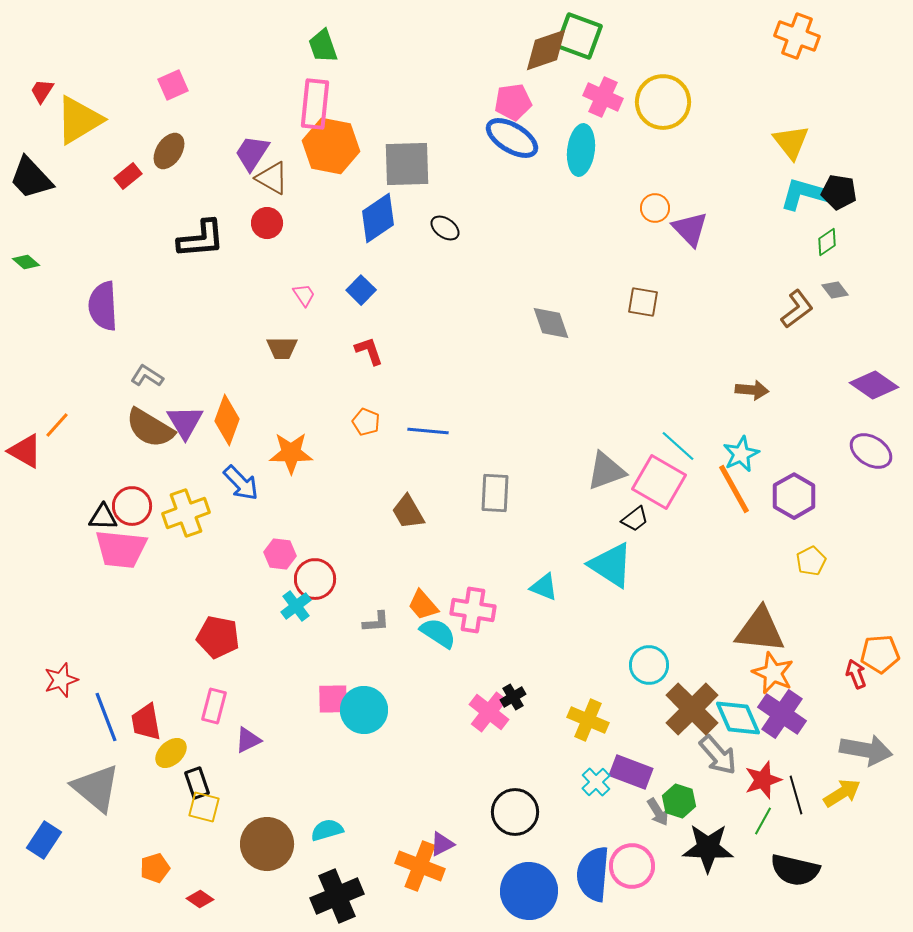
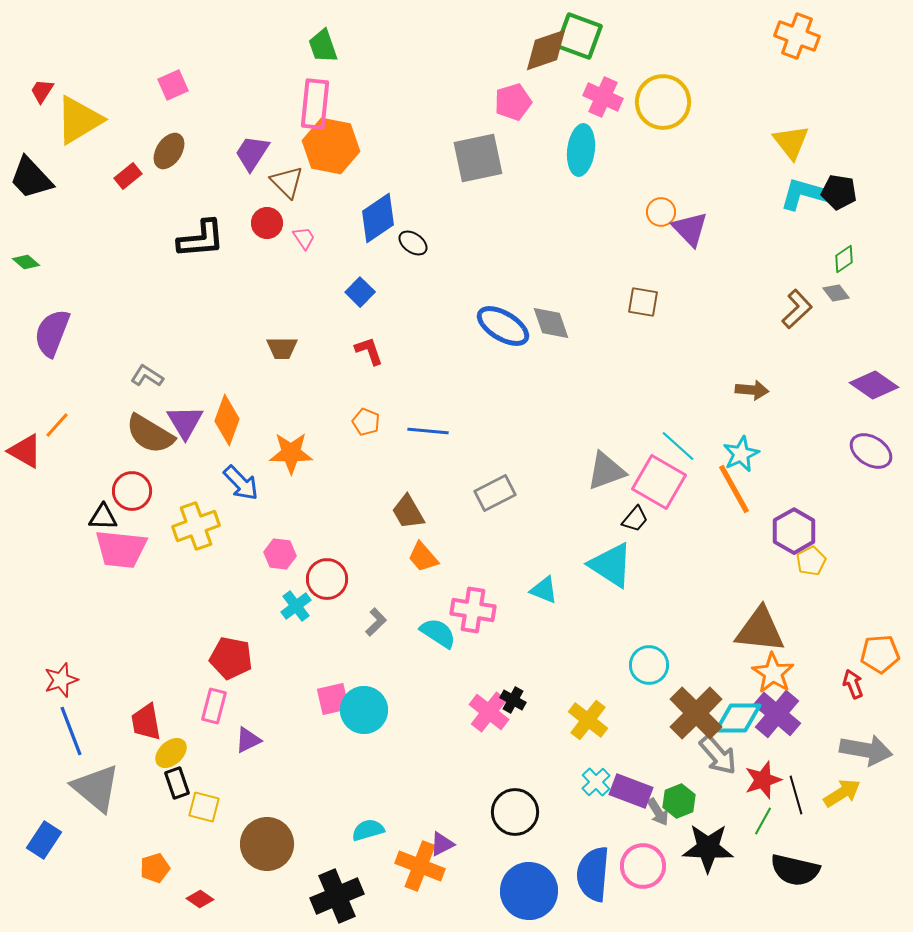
pink pentagon at (513, 102): rotated 9 degrees counterclockwise
blue ellipse at (512, 138): moved 9 px left, 188 px down
gray square at (407, 164): moved 71 px right, 6 px up; rotated 10 degrees counterclockwise
brown triangle at (272, 178): moved 15 px right, 4 px down; rotated 15 degrees clockwise
orange circle at (655, 208): moved 6 px right, 4 px down
black ellipse at (445, 228): moved 32 px left, 15 px down
green diamond at (827, 242): moved 17 px right, 17 px down
blue square at (361, 290): moved 1 px left, 2 px down
gray diamond at (835, 290): moved 1 px right, 3 px down
pink trapezoid at (304, 295): moved 57 px up
purple semicircle at (103, 306): moved 51 px left, 27 px down; rotated 24 degrees clockwise
brown L-shape at (797, 309): rotated 6 degrees counterclockwise
brown semicircle at (150, 428): moved 6 px down
gray rectangle at (495, 493): rotated 60 degrees clockwise
purple hexagon at (794, 496): moved 35 px down
red circle at (132, 506): moved 15 px up
yellow cross at (186, 513): moved 10 px right, 13 px down
black trapezoid at (635, 519): rotated 12 degrees counterclockwise
red circle at (315, 579): moved 12 px right
cyan triangle at (544, 587): moved 3 px down
orange trapezoid at (423, 605): moved 48 px up
gray L-shape at (376, 622): rotated 40 degrees counterclockwise
red pentagon at (218, 637): moved 13 px right, 21 px down
orange star at (773, 673): rotated 9 degrees clockwise
red arrow at (856, 674): moved 3 px left, 10 px down
black cross at (513, 697): moved 3 px down; rotated 30 degrees counterclockwise
pink square at (333, 699): rotated 12 degrees counterclockwise
brown cross at (692, 709): moved 4 px right, 4 px down
purple cross at (782, 714): moved 5 px left; rotated 6 degrees clockwise
blue line at (106, 717): moved 35 px left, 14 px down
cyan diamond at (738, 718): rotated 66 degrees counterclockwise
yellow cross at (588, 720): rotated 15 degrees clockwise
purple rectangle at (631, 772): moved 19 px down
black rectangle at (197, 783): moved 20 px left
green hexagon at (679, 801): rotated 20 degrees clockwise
cyan semicircle at (327, 830): moved 41 px right
pink circle at (632, 866): moved 11 px right
